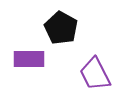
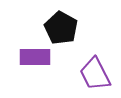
purple rectangle: moved 6 px right, 2 px up
